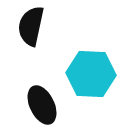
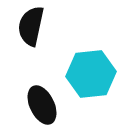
cyan hexagon: rotated 9 degrees counterclockwise
